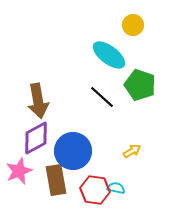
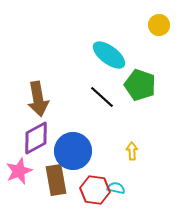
yellow circle: moved 26 px right
brown arrow: moved 2 px up
yellow arrow: rotated 60 degrees counterclockwise
